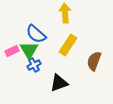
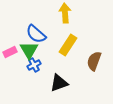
pink rectangle: moved 2 px left, 1 px down
